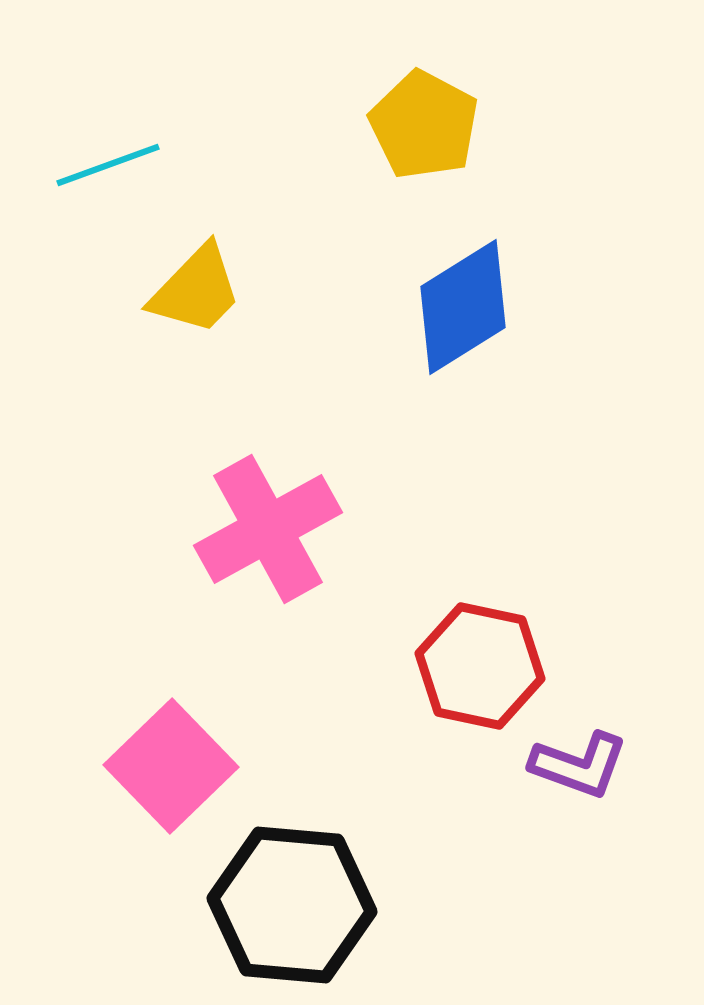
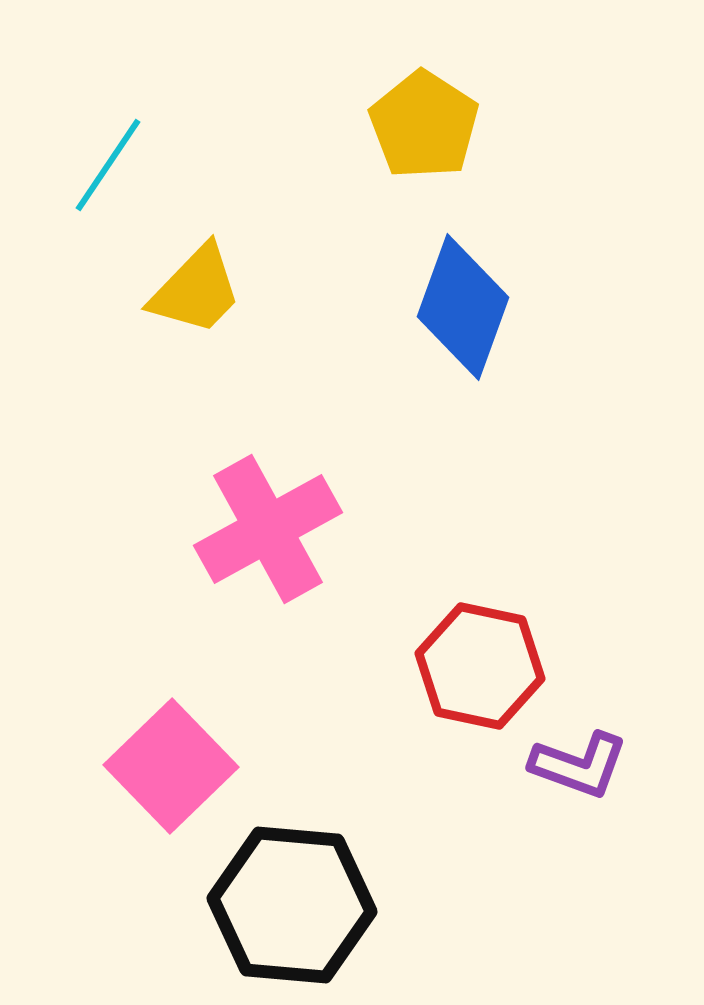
yellow pentagon: rotated 5 degrees clockwise
cyan line: rotated 36 degrees counterclockwise
blue diamond: rotated 38 degrees counterclockwise
